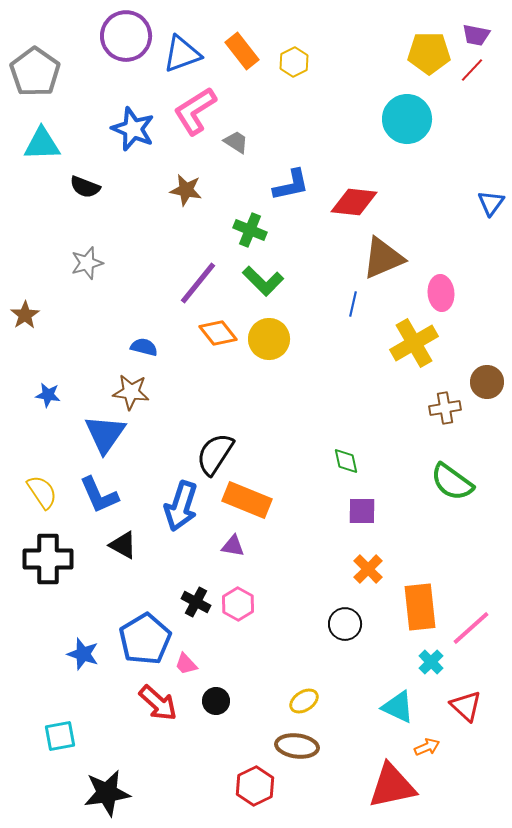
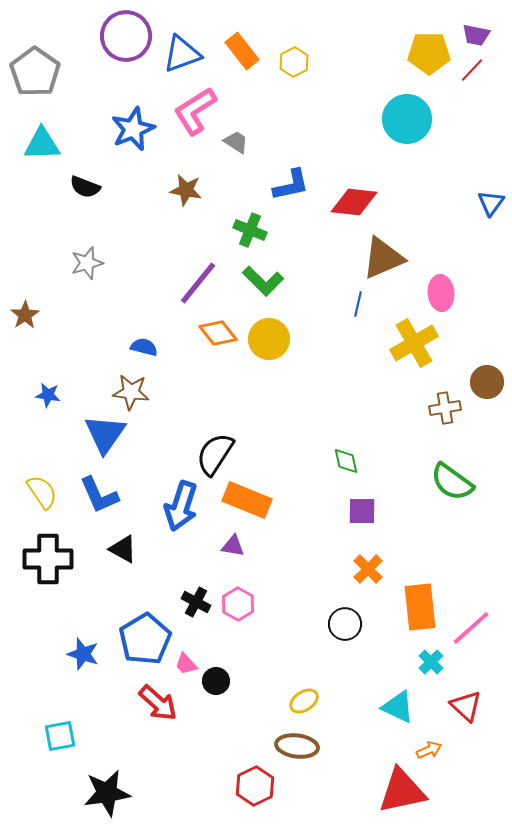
blue star at (133, 129): rotated 27 degrees clockwise
blue line at (353, 304): moved 5 px right
black triangle at (123, 545): moved 4 px down
black circle at (216, 701): moved 20 px up
orange arrow at (427, 747): moved 2 px right, 3 px down
red triangle at (392, 786): moved 10 px right, 5 px down
